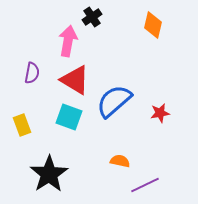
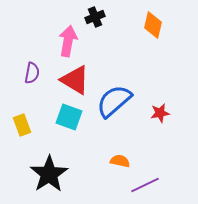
black cross: moved 3 px right; rotated 12 degrees clockwise
